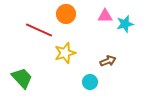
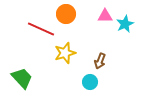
cyan star: rotated 12 degrees counterclockwise
red line: moved 2 px right, 1 px up
brown arrow: moved 8 px left; rotated 133 degrees clockwise
